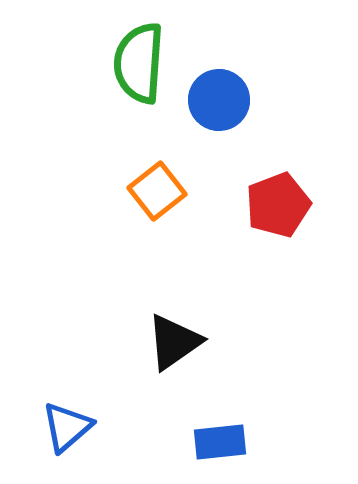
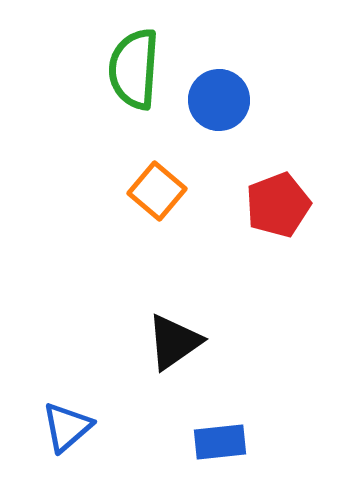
green semicircle: moved 5 px left, 6 px down
orange square: rotated 12 degrees counterclockwise
